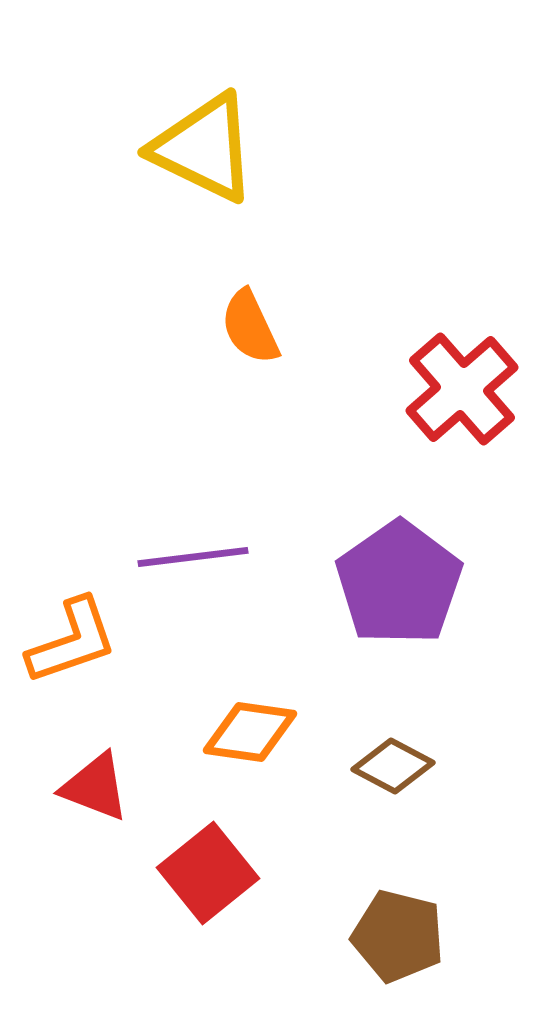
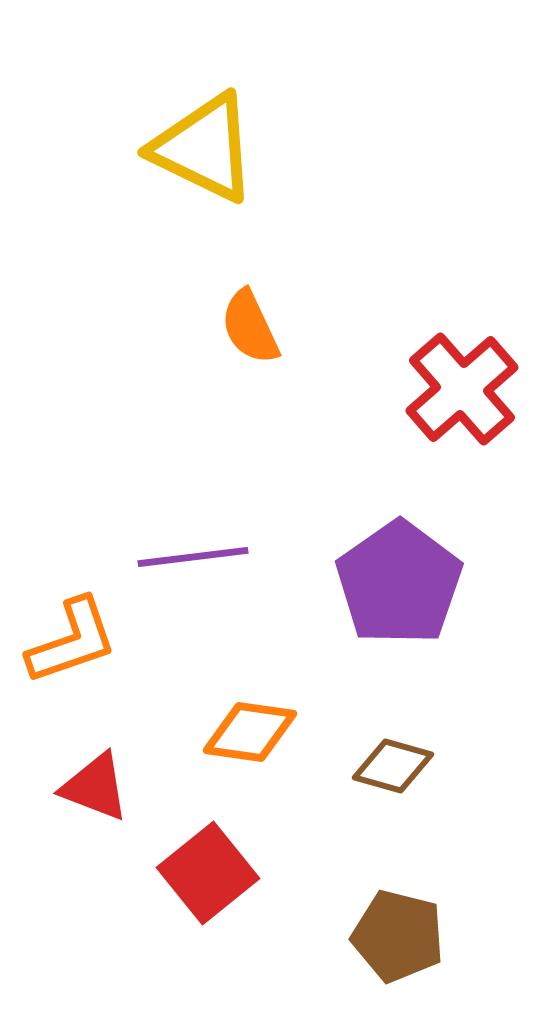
brown diamond: rotated 12 degrees counterclockwise
